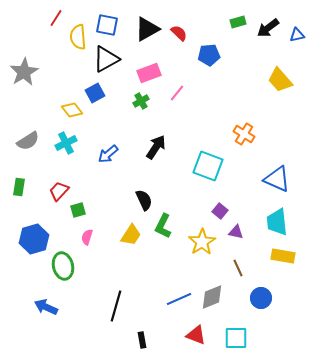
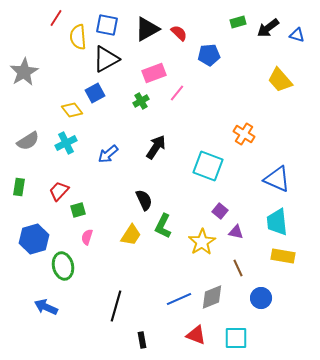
blue triangle at (297, 35): rotated 28 degrees clockwise
pink rectangle at (149, 73): moved 5 px right
